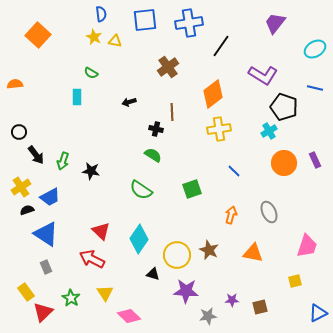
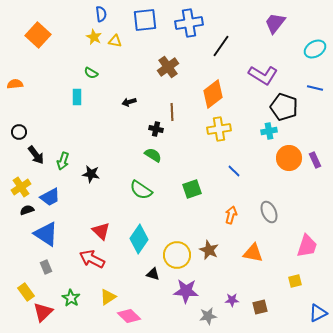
cyan cross at (269, 131): rotated 21 degrees clockwise
orange circle at (284, 163): moved 5 px right, 5 px up
black star at (91, 171): moved 3 px down
yellow triangle at (105, 293): moved 3 px right, 4 px down; rotated 30 degrees clockwise
